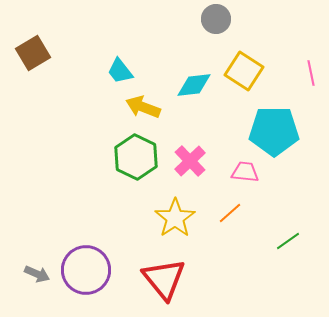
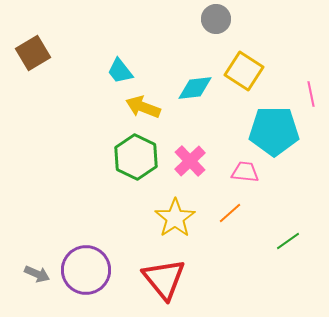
pink line: moved 21 px down
cyan diamond: moved 1 px right, 3 px down
